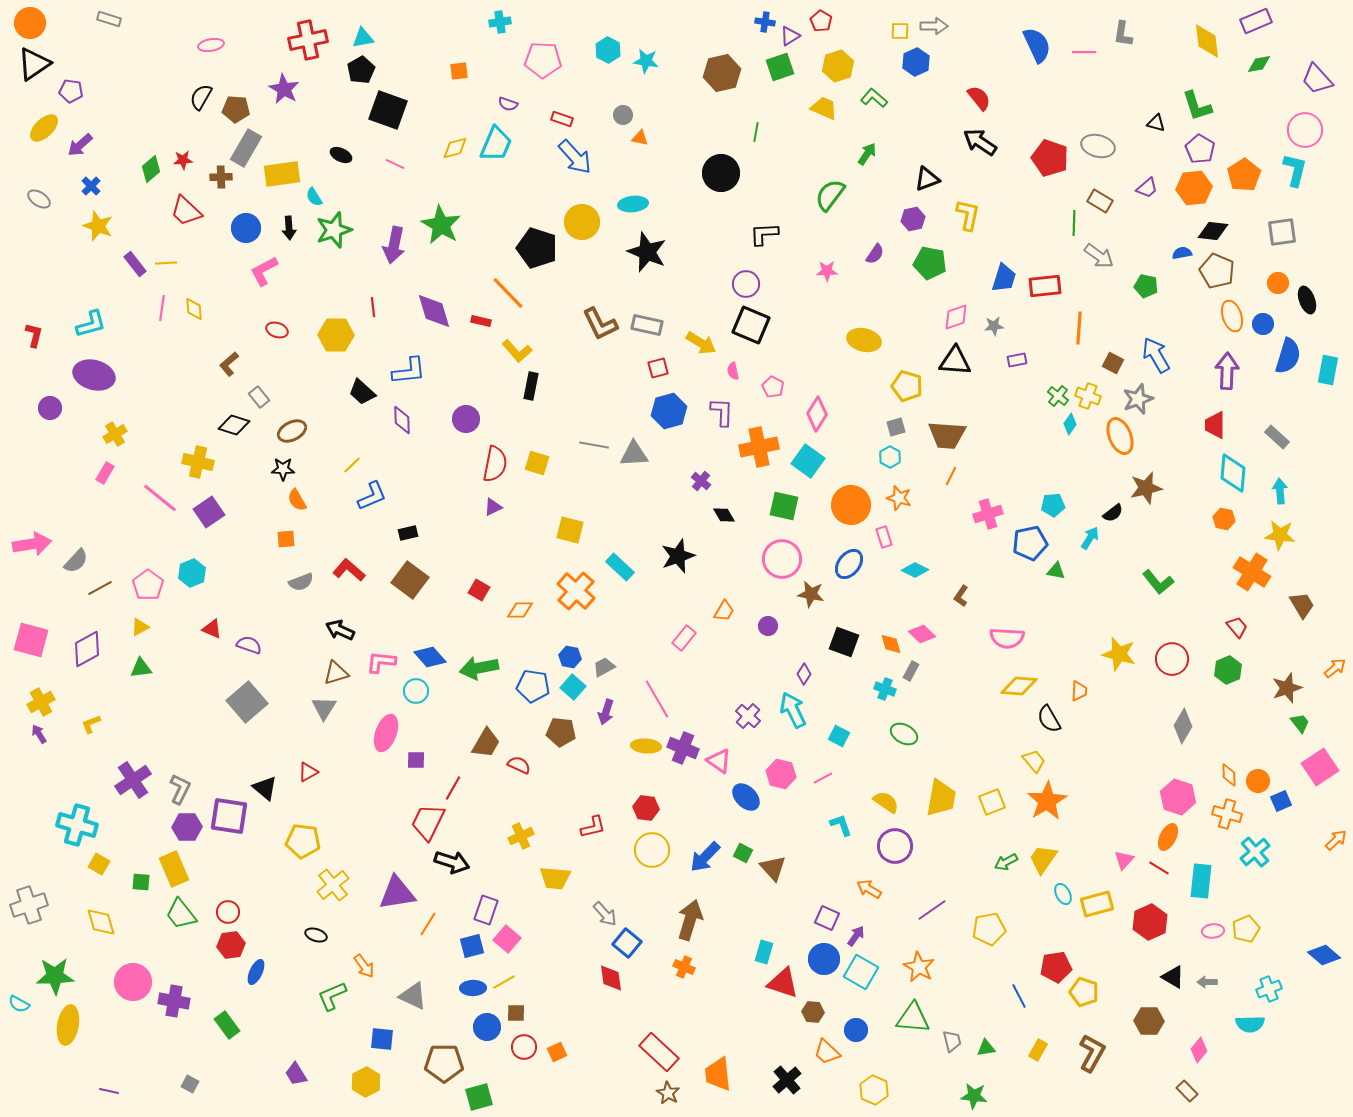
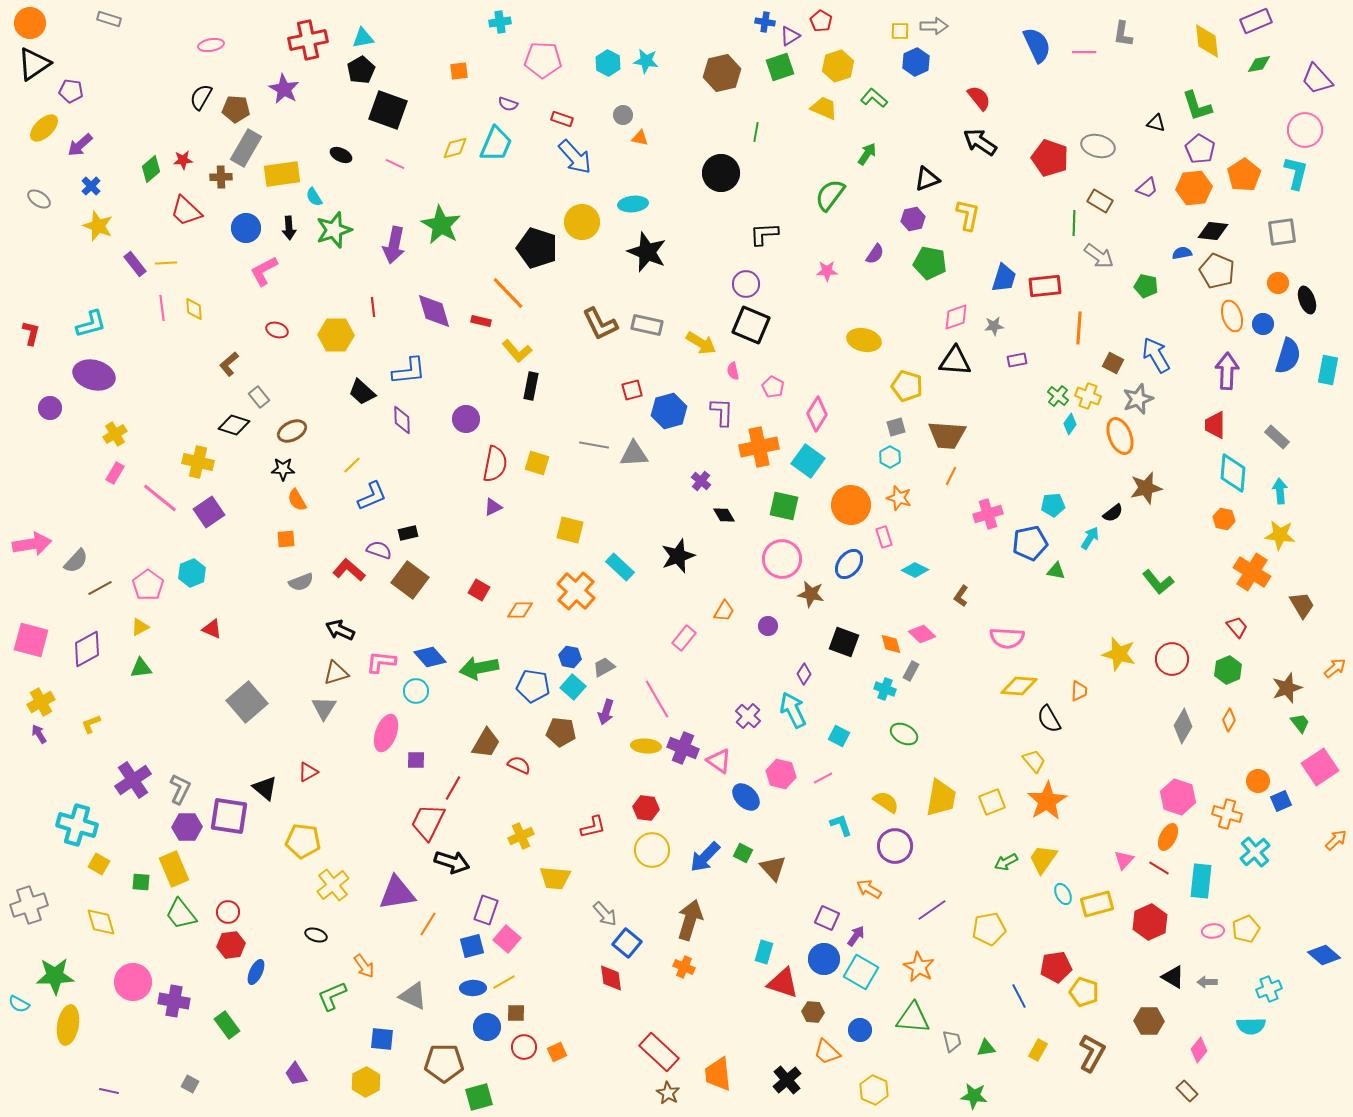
cyan hexagon at (608, 50): moved 13 px down
cyan L-shape at (1295, 170): moved 1 px right, 3 px down
pink line at (162, 308): rotated 15 degrees counterclockwise
red L-shape at (34, 335): moved 3 px left, 2 px up
red square at (658, 368): moved 26 px left, 22 px down
pink rectangle at (105, 473): moved 10 px right
purple semicircle at (249, 645): moved 130 px right, 95 px up
orange diamond at (1229, 775): moved 55 px up; rotated 30 degrees clockwise
cyan semicircle at (1250, 1024): moved 1 px right, 2 px down
blue circle at (856, 1030): moved 4 px right
